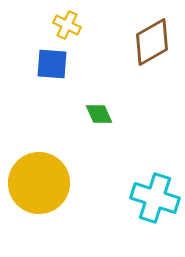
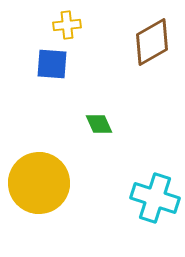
yellow cross: rotated 32 degrees counterclockwise
green diamond: moved 10 px down
